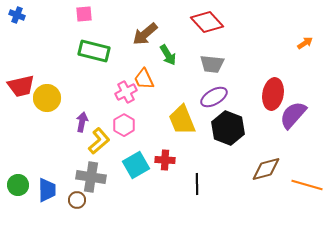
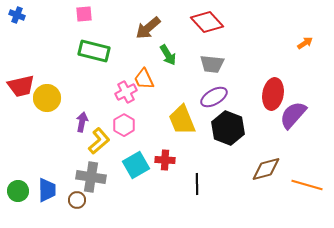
brown arrow: moved 3 px right, 6 px up
green circle: moved 6 px down
